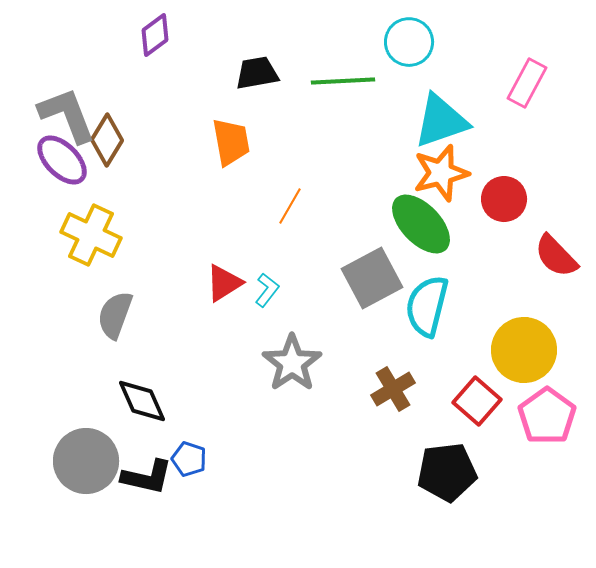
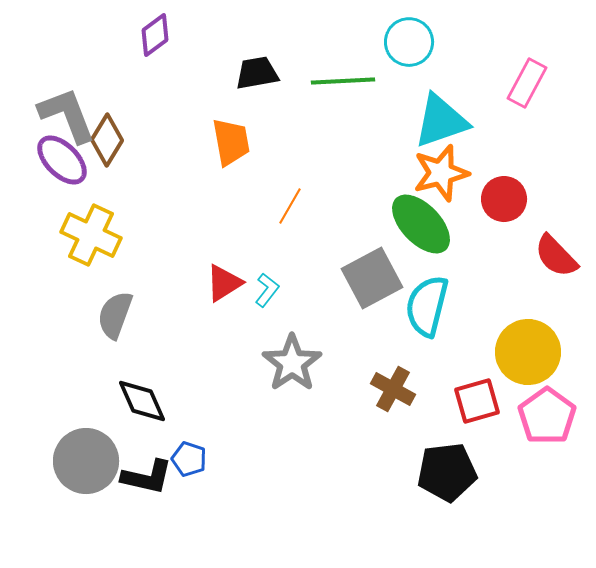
yellow circle: moved 4 px right, 2 px down
brown cross: rotated 30 degrees counterclockwise
red square: rotated 33 degrees clockwise
